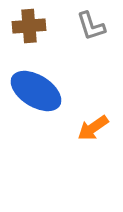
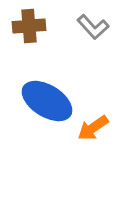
gray L-shape: moved 2 px right, 1 px down; rotated 24 degrees counterclockwise
blue ellipse: moved 11 px right, 10 px down
